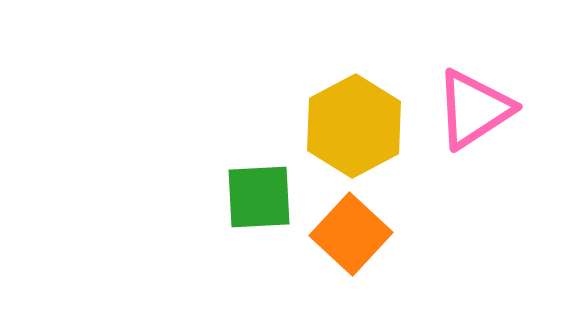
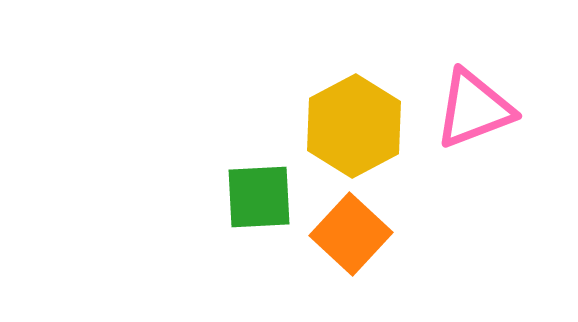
pink triangle: rotated 12 degrees clockwise
